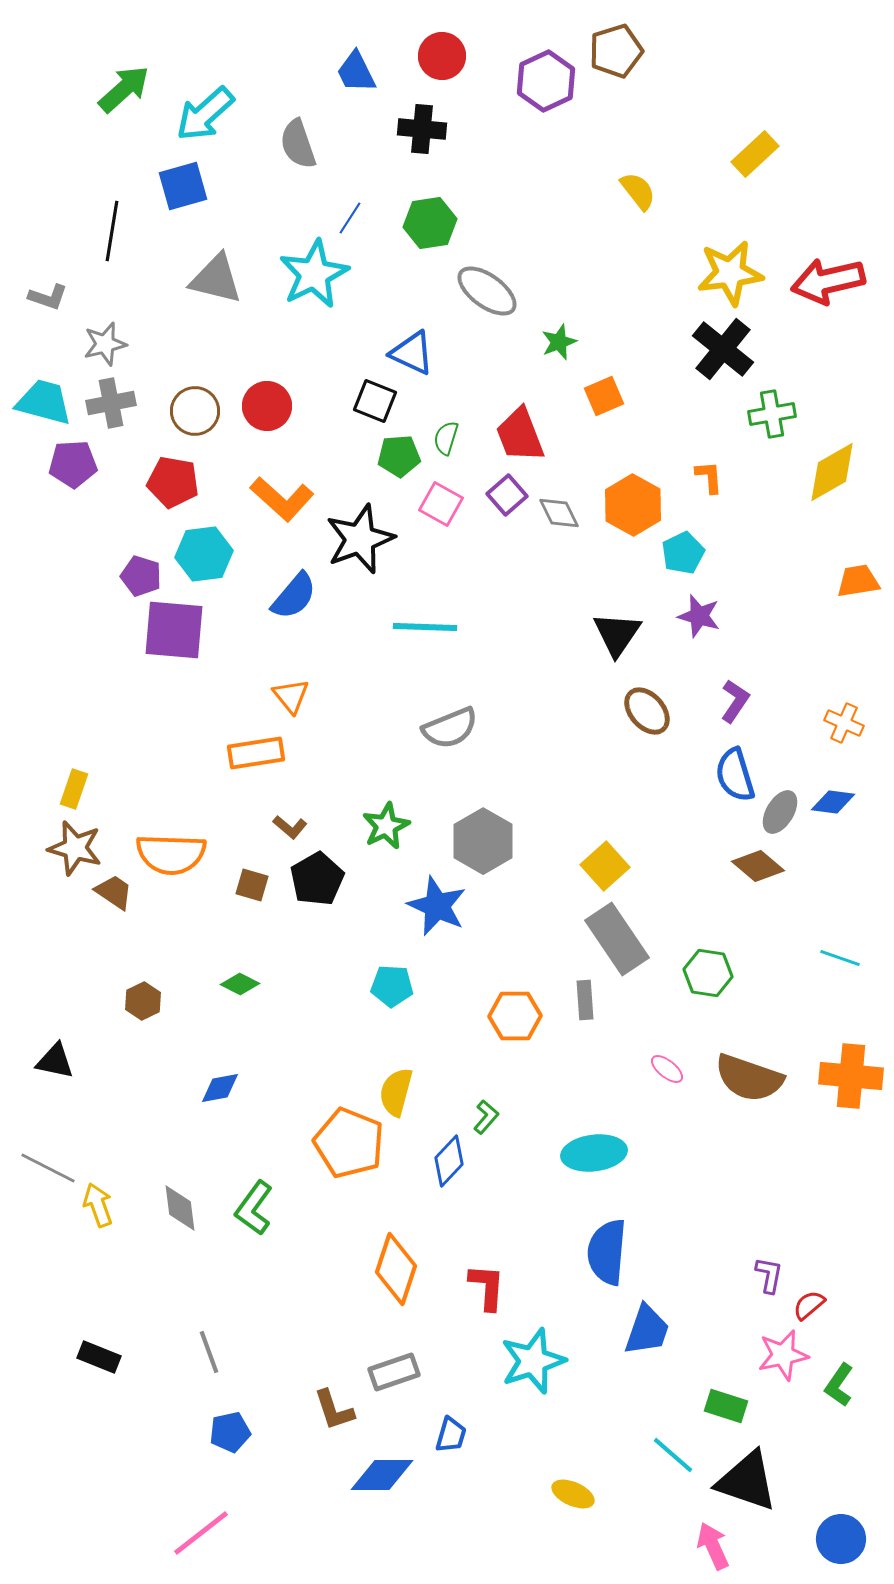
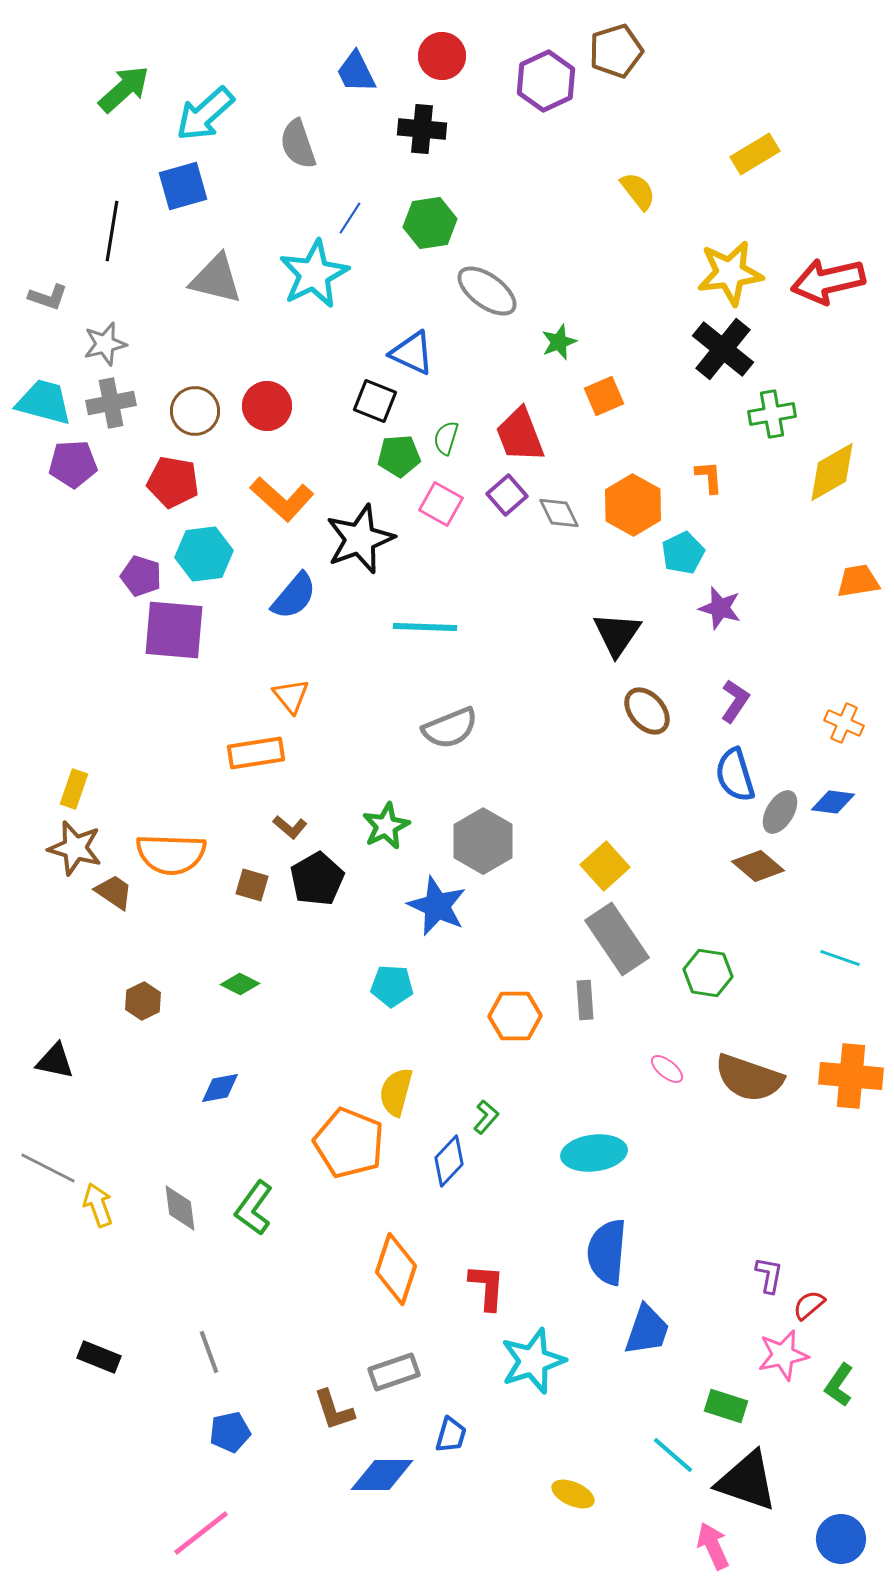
yellow rectangle at (755, 154): rotated 12 degrees clockwise
purple star at (699, 616): moved 21 px right, 8 px up
